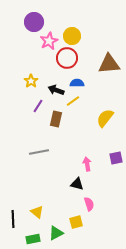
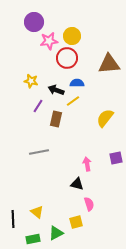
pink star: rotated 18 degrees clockwise
yellow star: rotated 24 degrees counterclockwise
